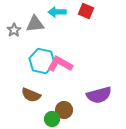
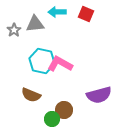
red square: moved 3 px down
